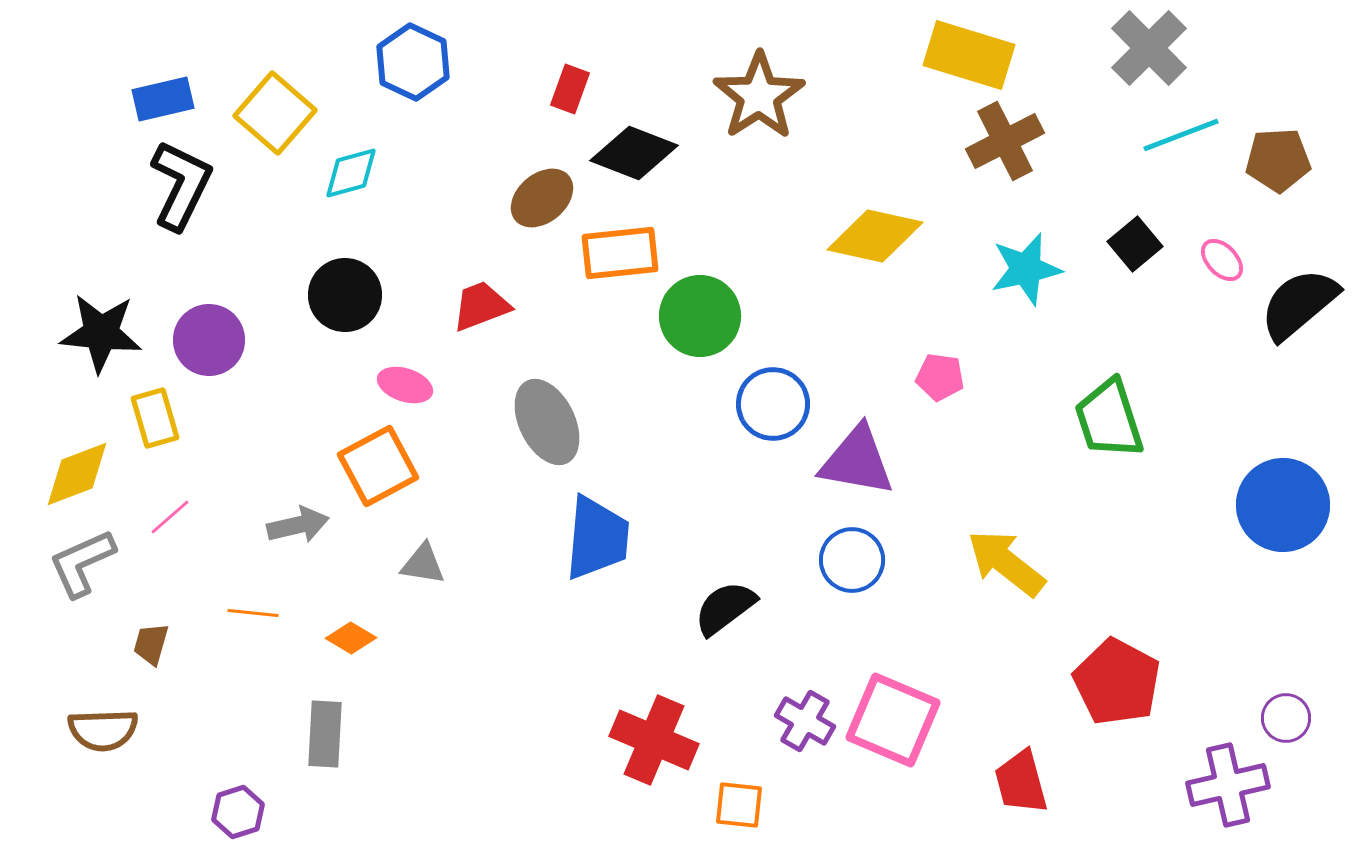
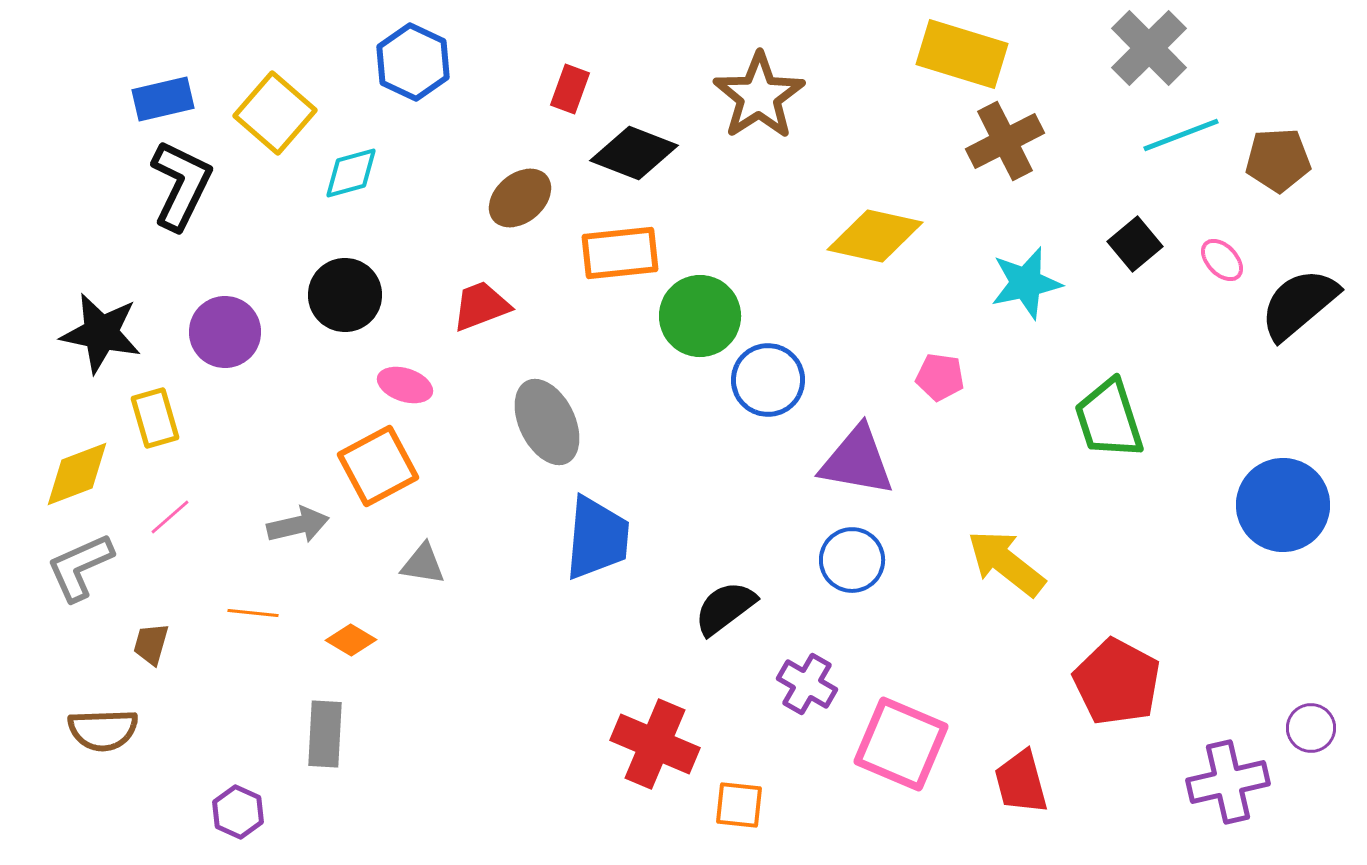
yellow rectangle at (969, 55): moved 7 px left, 1 px up
brown ellipse at (542, 198): moved 22 px left
cyan star at (1026, 269): moved 14 px down
black star at (101, 333): rotated 6 degrees clockwise
purple circle at (209, 340): moved 16 px right, 8 px up
blue circle at (773, 404): moved 5 px left, 24 px up
gray L-shape at (82, 563): moved 2 px left, 4 px down
orange diamond at (351, 638): moved 2 px down
purple circle at (1286, 718): moved 25 px right, 10 px down
pink square at (893, 720): moved 8 px right, 24 px down
purple cross at (805, 721): moved 2 px right, 37 px up
red cross at (654, 740): moved 1 px right, 4 px down
purple cross at (1228, 785): moved 3 px up
purple hexagon at (238, 812): rotated 18 degrees counterclockwise
